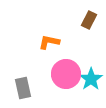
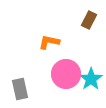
gray rectangle: moved 3 px left, 1 px down
